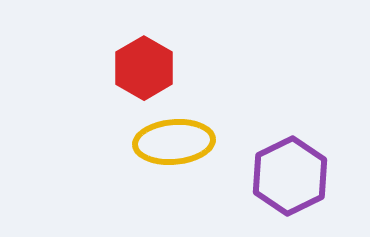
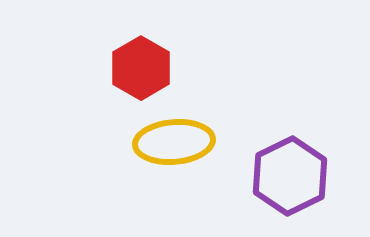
red hexagon: moved 3 px left
